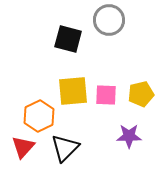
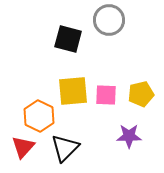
orange hexagon: rotated 8 degrees counterclockwise
